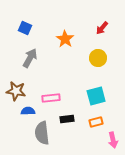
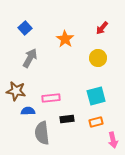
blue square: rotated 24 degrees clockwise
